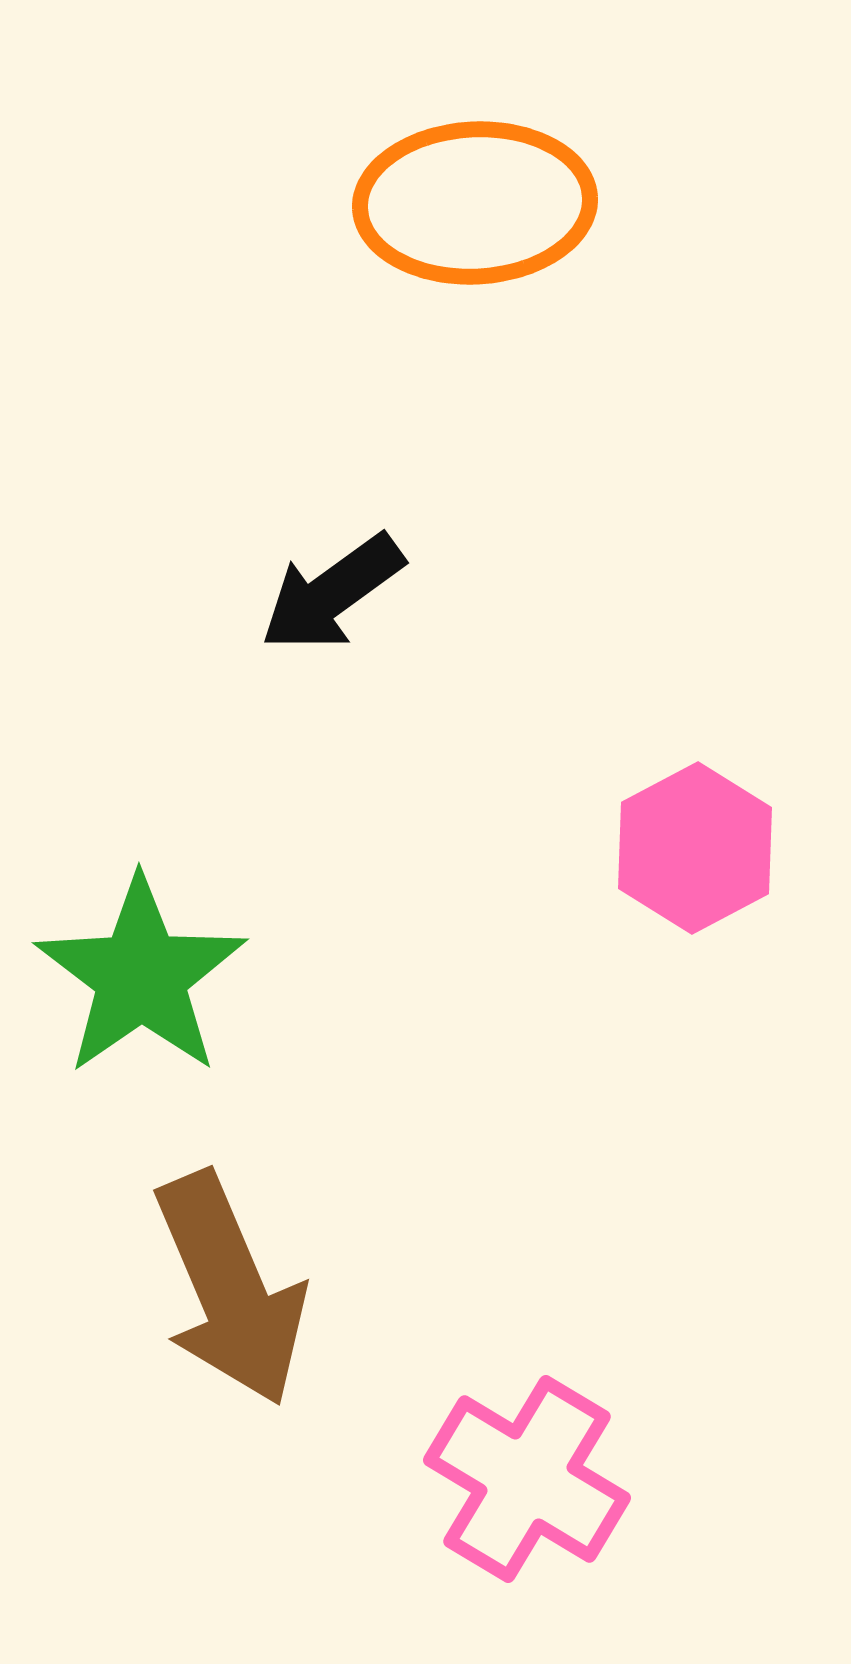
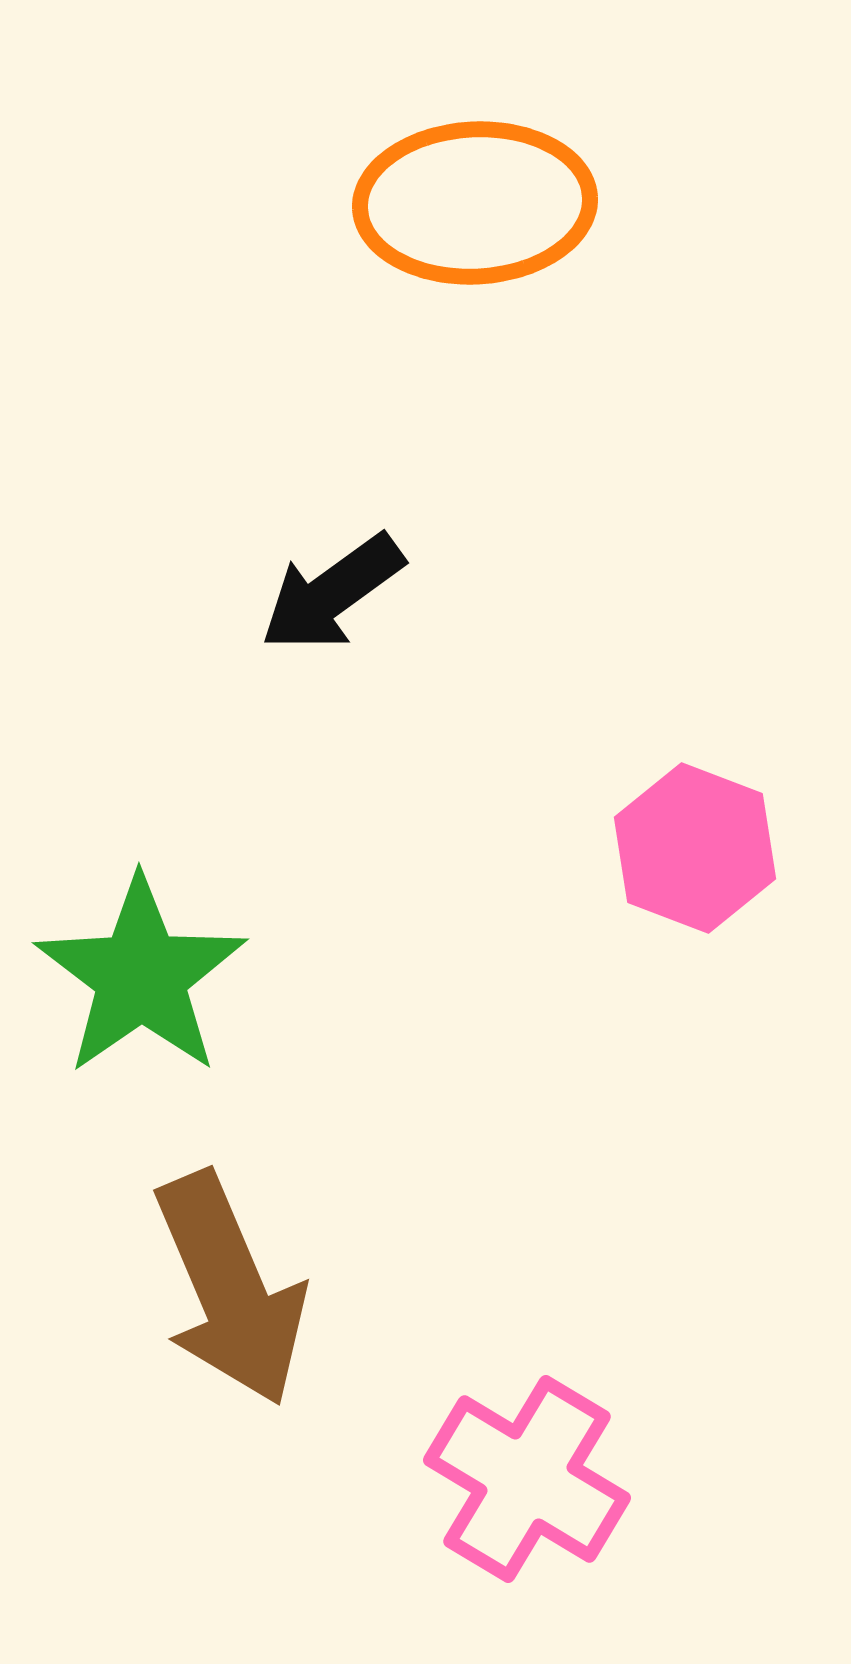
pink hexagon: rotated 11 degrees counterclockwise
